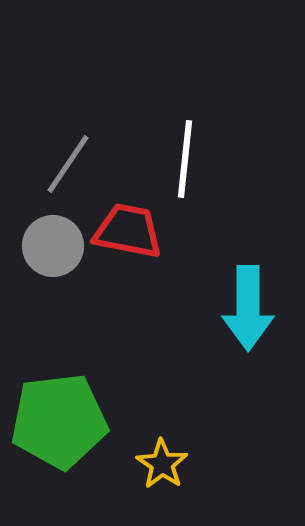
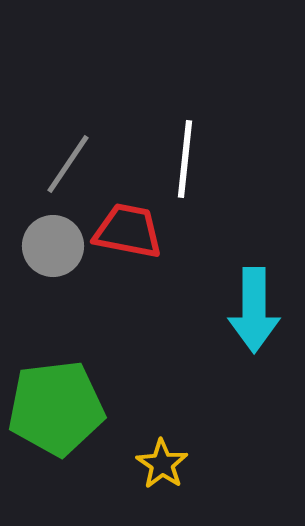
cyan arrow: moved 6 px right, 2 px down
green pentagon: moved 3 px left, 13 px up
